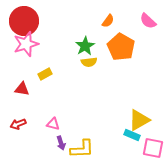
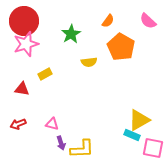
green star: moved 14 px left, 12 px up
pink triangle: moved 1 px left
